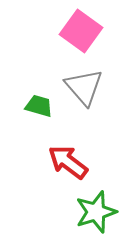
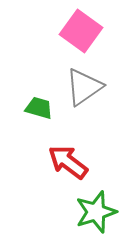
gray triangle: rotated 36 degrees clockwise
green trapezoid: moved 2 px down
